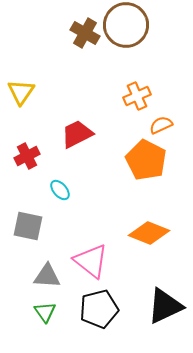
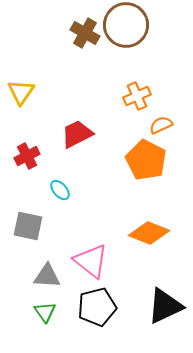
black pentagon: moved 2 px left, 2 px up
